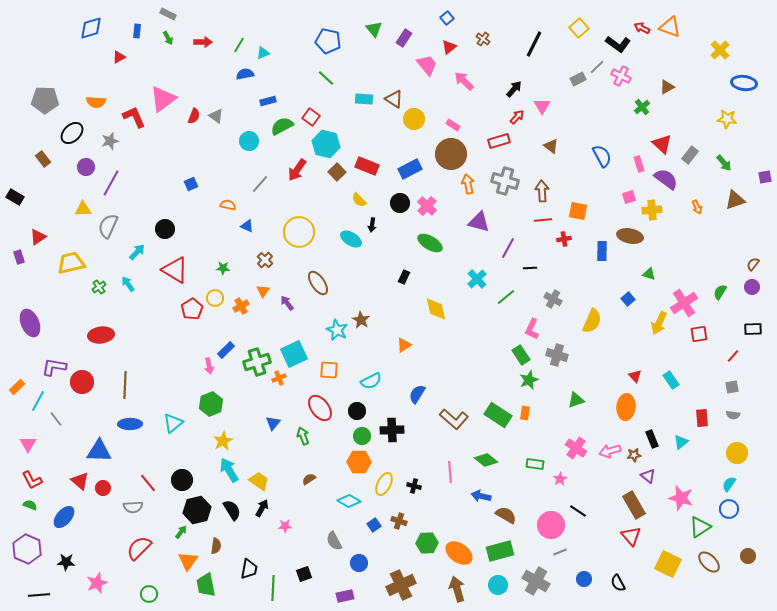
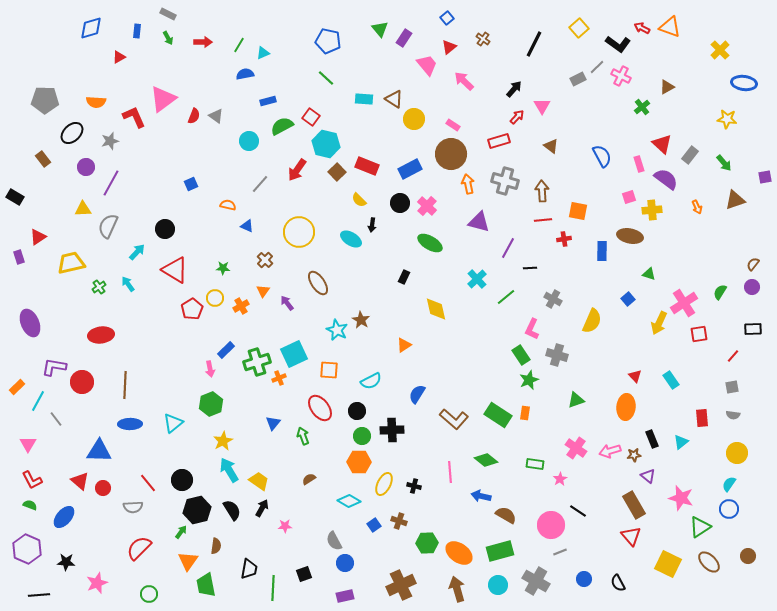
green triangle at (374, 29): moved 6 px right
pink arrow at (209, 366): moved 1 px right, 3 px down
blue circle at (359, 563): moved 14 px left
